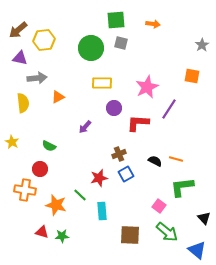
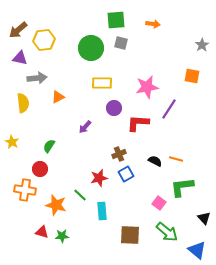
pink star: rotated 15 degrees clockwise
green semicircle: rotated 96 degrees clockwise
pink square: moved 3 px up
